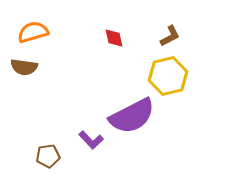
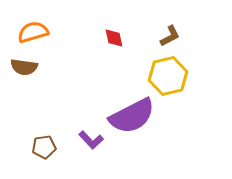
brown pentagon: moved 4 px left, 9 px up
